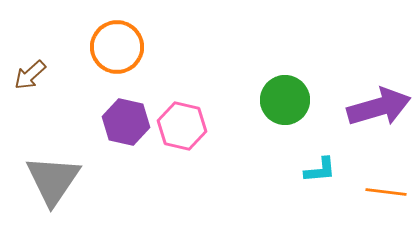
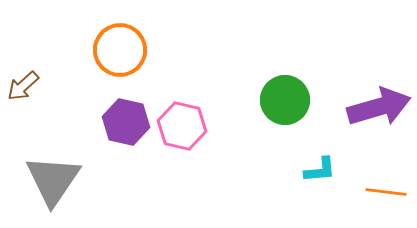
orange circle: moved 3 px right, 3 px down
brown arrow: moved 7 px left, 11 px down
